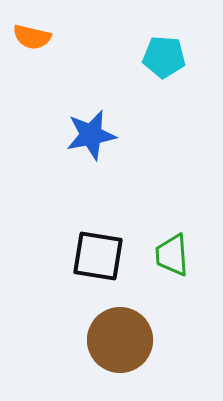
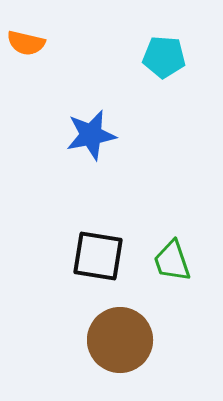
orange semicircle: moved 6 px left, 6 px down
green trapezoid: moved 6 px down; rotated 15 degrees counterclockwise
